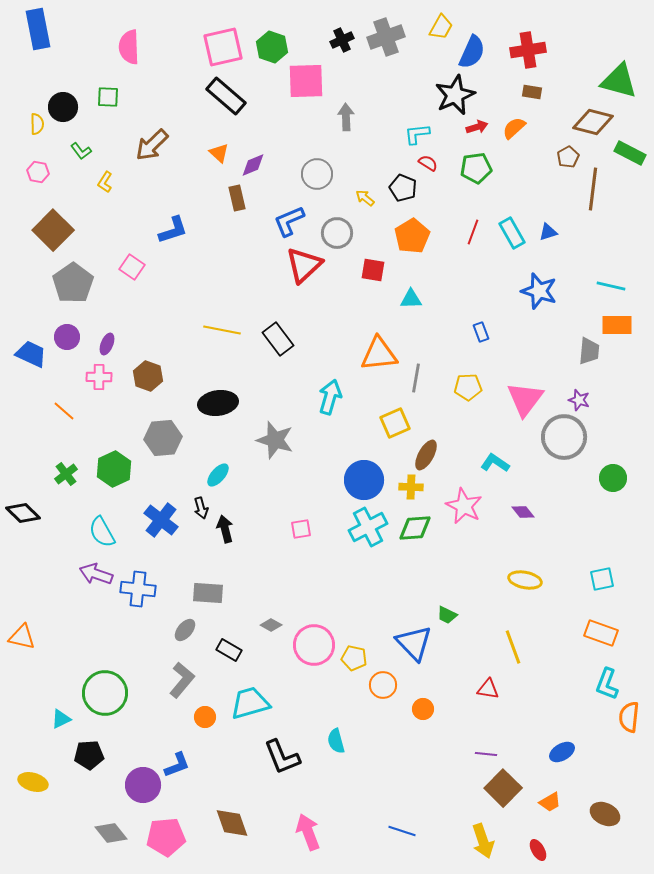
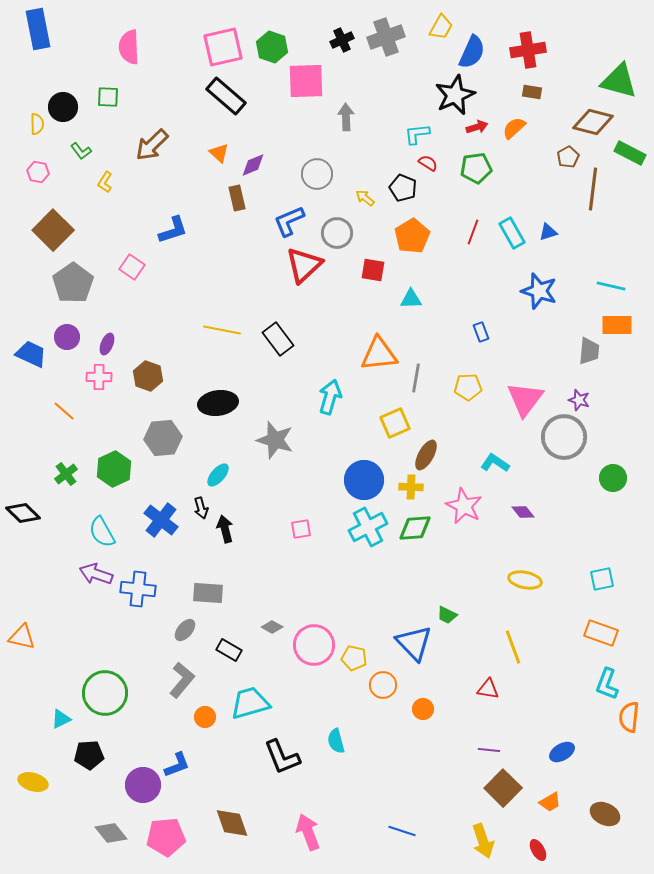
gray diamond at (271, 625): moved 1 px right, 2 px down
purple line at (486, 754): moved 3 px right, 4 px up
